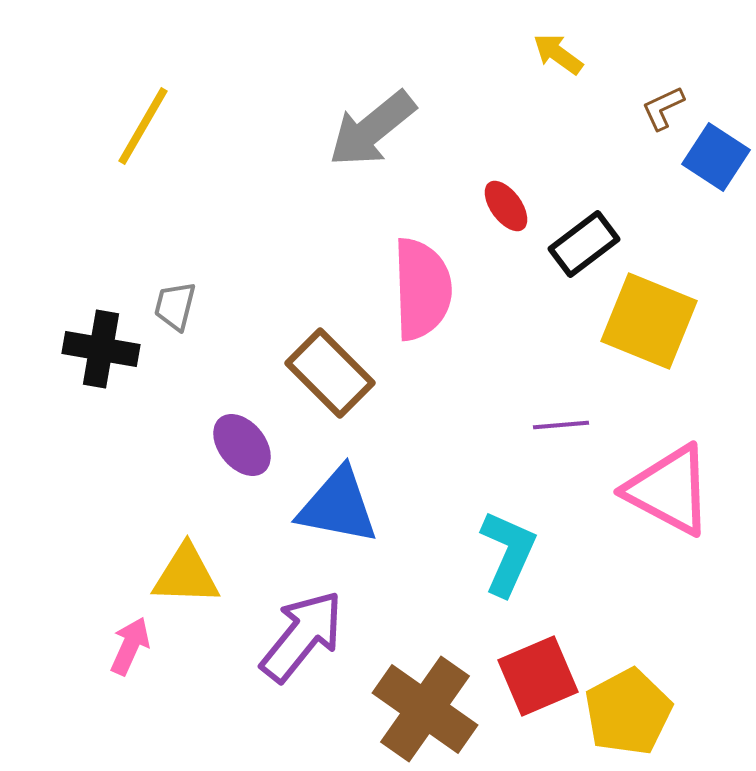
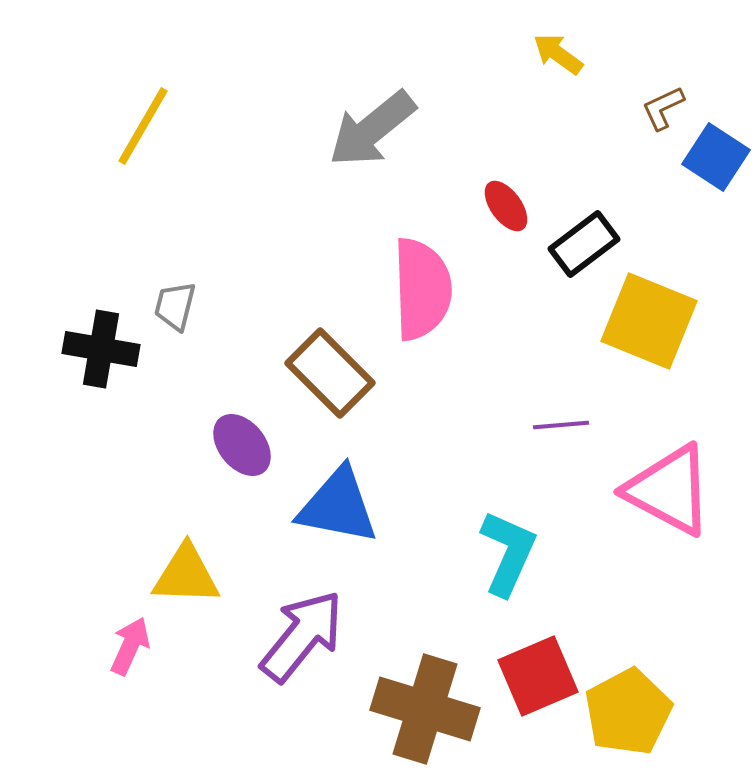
brown cross: rotated 18 degrees counterclockwise
